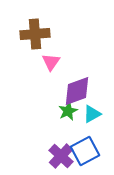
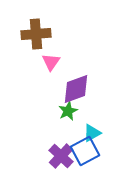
brown cross: moved 1 px right
purple diamond: moved 1 px left, 2 px up
cyan triangle: moved 19 px down
